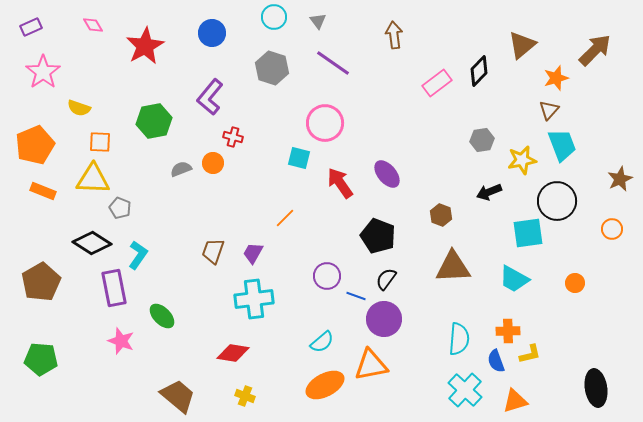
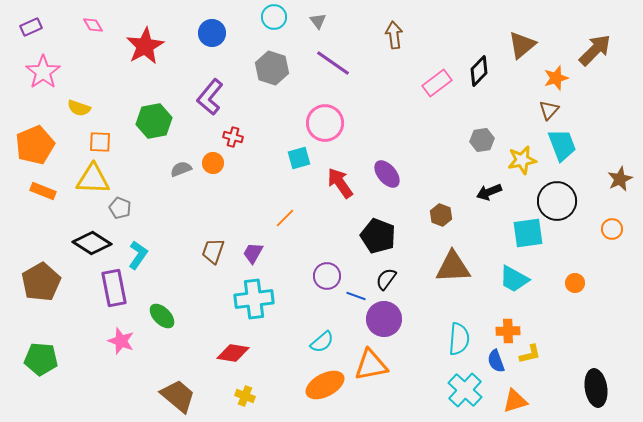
cyan square at (299, 158): rotated 30 degrees counterclockwise
